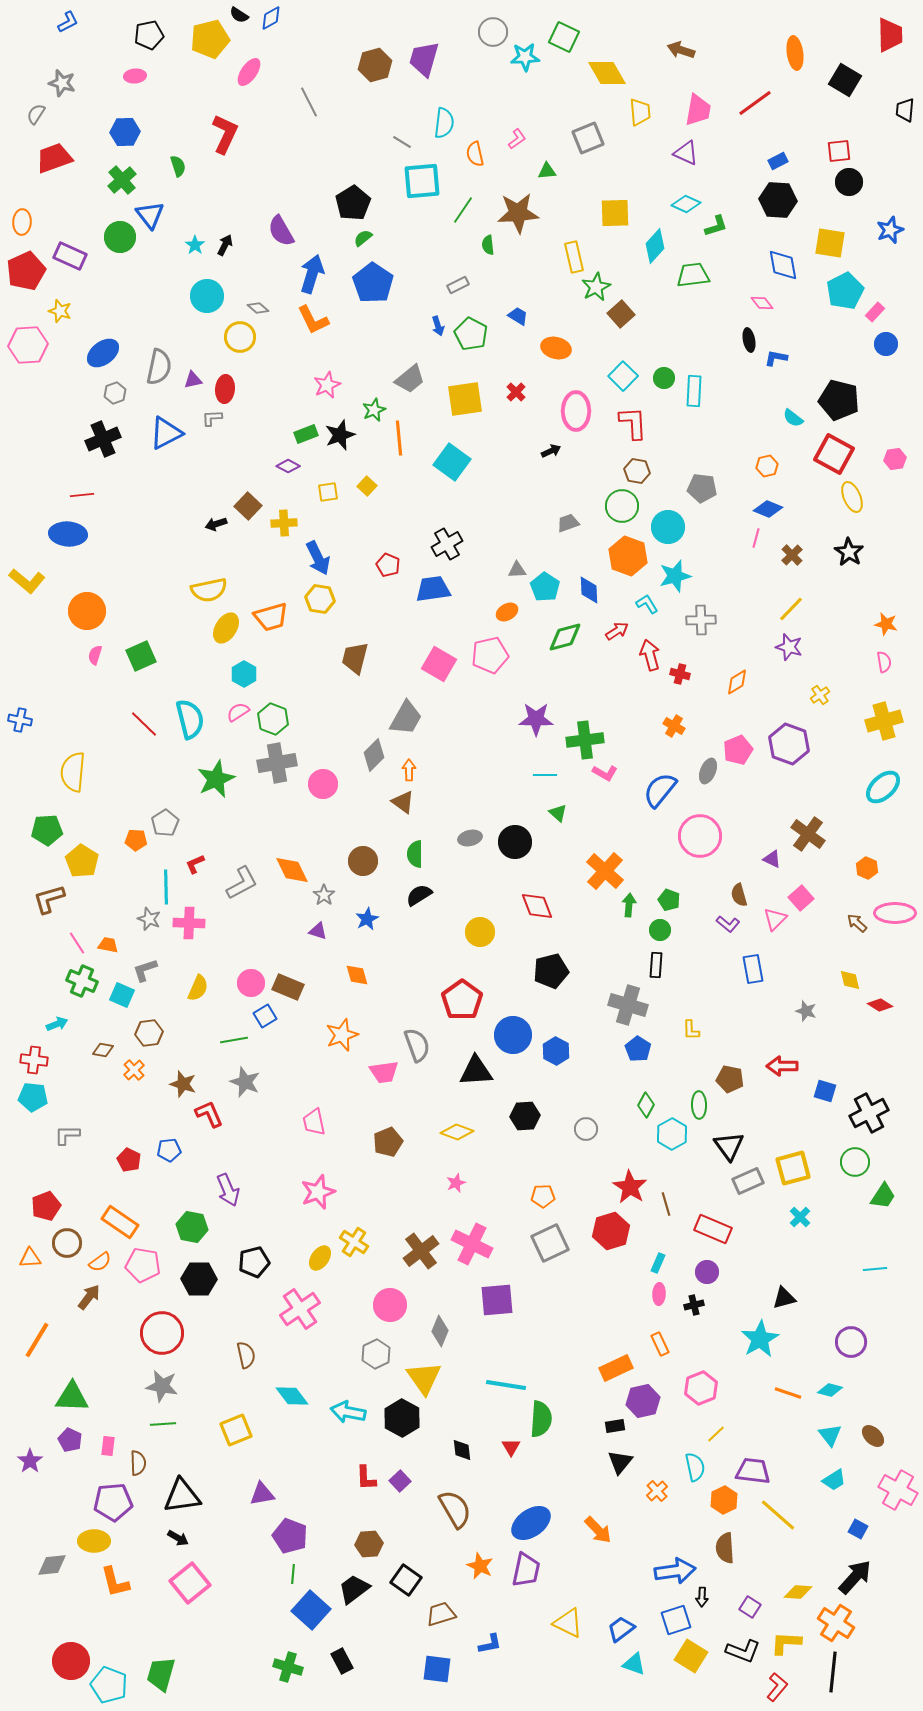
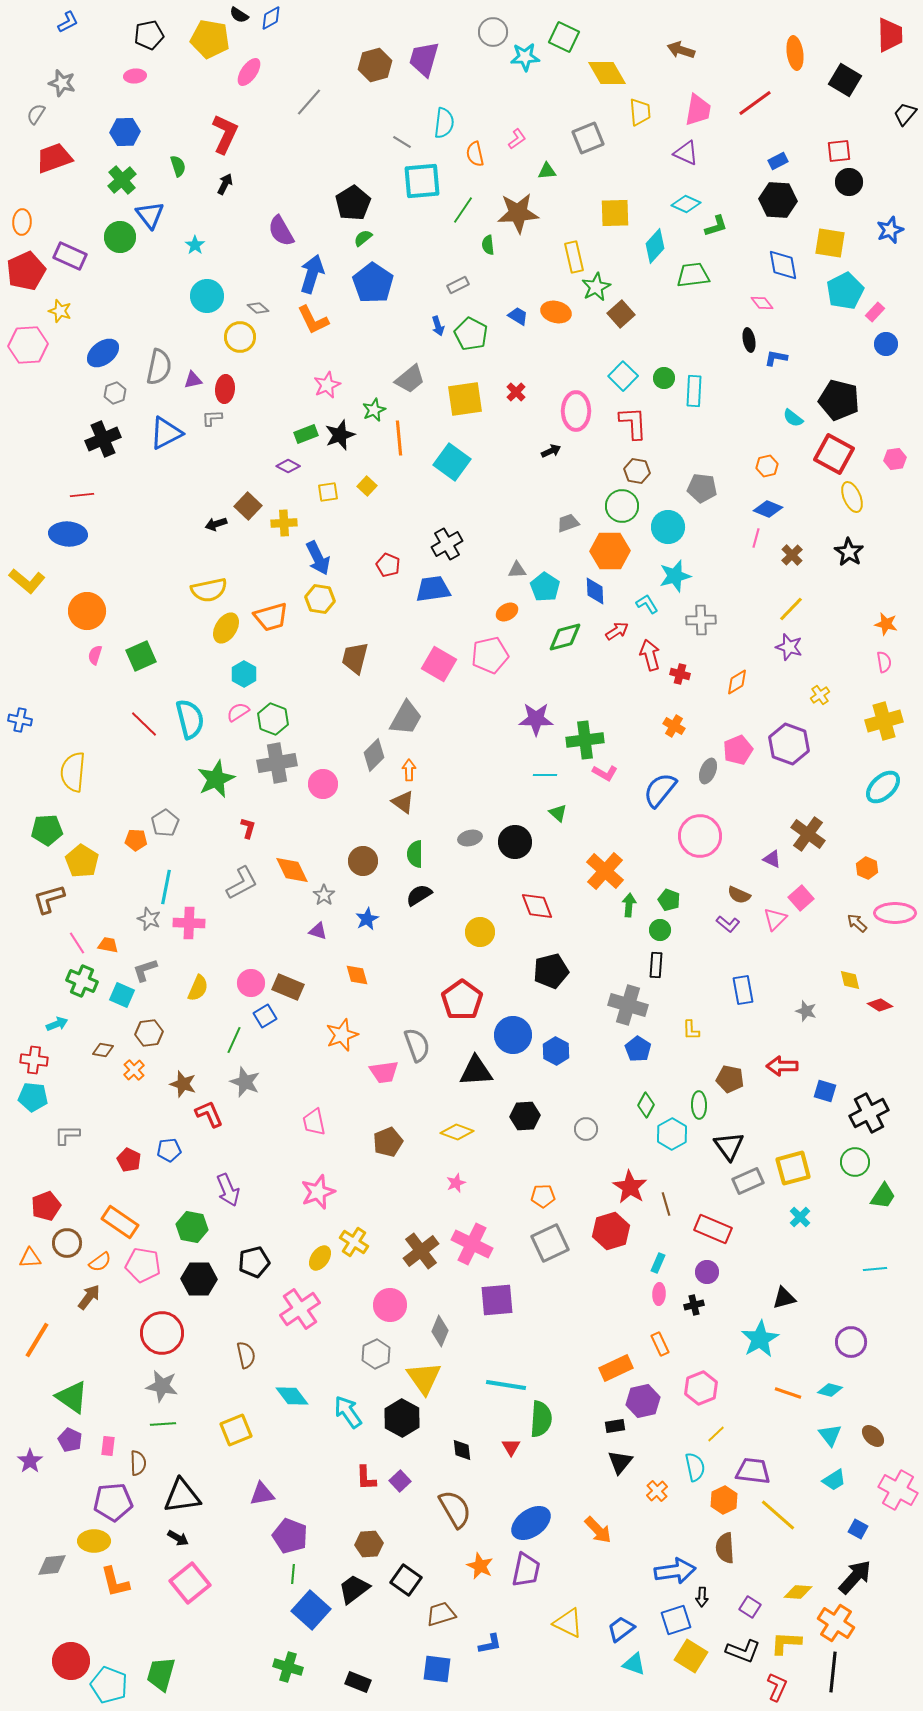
yellow pentagon at (210, 39): rotated 24 degrees clockwise
gray line at (309, 102): rotated 68 degrees clockwise
black trapezoid at (905, 110): moved 4 px down; rotated 35 degrees clockwise
black arrow at (225, 245): moved 61 px up
orange ellipse at (556, 348): moved 36 px up
orange hexagon at (628, 556): moved 18 px left, 5 px up; rotated 21 degrees counterclockwise
blue diamond at (589, 590): moved 6 px right, 1 px down
red L-shape at (195, 864): moved 53 px right, 36 px up; rotated 130 degrees clockwise
cyan line at (166, 887): rotated 12 degrees clockwise
brown semicircle at (739, 895): rotated 50 degrees counterclockwise
blue rectangle at (753, 969): moved 10 px left, 21 px down
green line at (234, 1040): rotated 56 degrees counterclockwise
green triangle at (72, 1397): rotated 33 degrees clockwise
cyan arrow at (348, 1412): rotated 44 degrees clockwise
black rectangle at (342, 1661): moved 16 px right, 21 px down; rotated 40 degrees counterclockwise
red L-shape at (777, 1687): rotated 16 degrees counterclockwise
